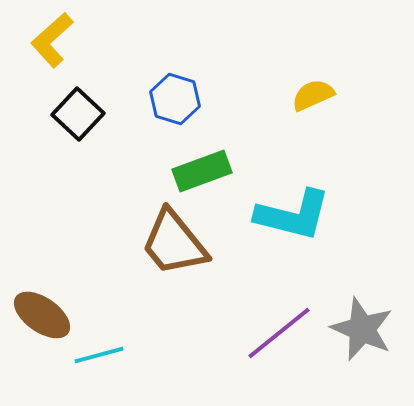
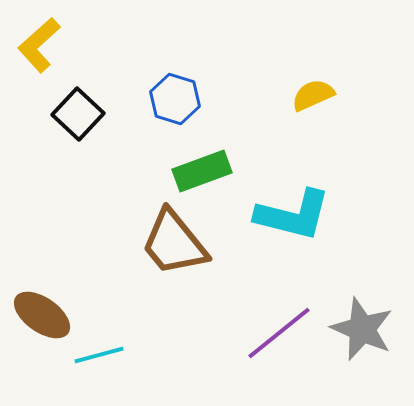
yellow L-shape: moved 13 px left, 5 px down
